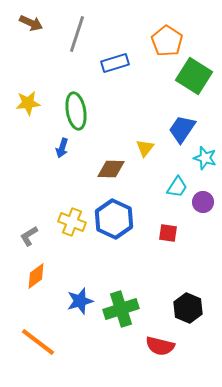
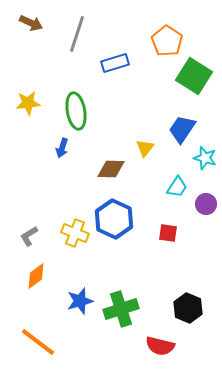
purple circle: moved 3 px right, 2 px down
yellow cross: moved 3 px right, 11 px down
